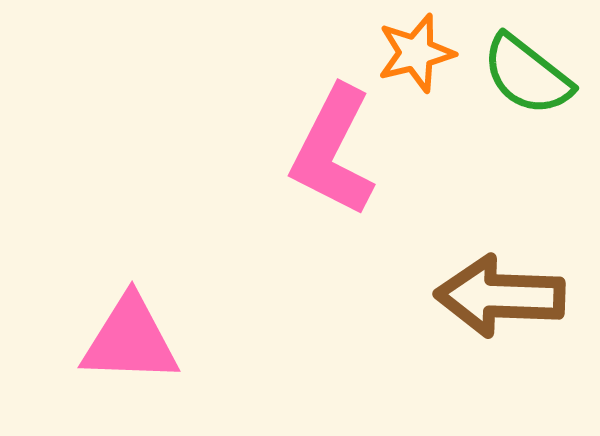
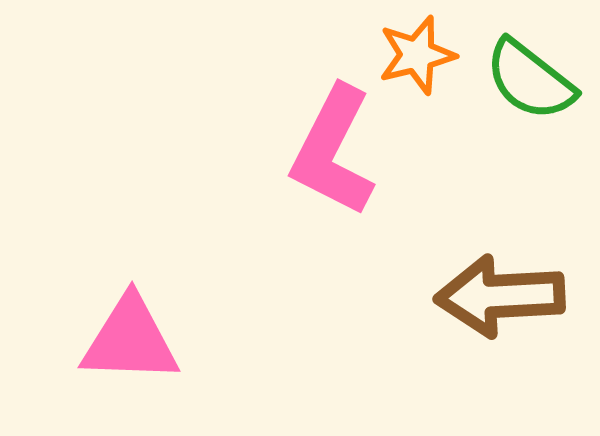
orange star: moved 1 px right, 2 px down
green semicircle: moved 3 px right, 5 px down
brown arrow: rotated 5 degrees counterclockwise
